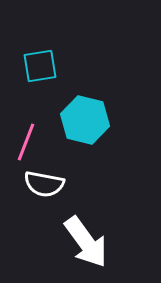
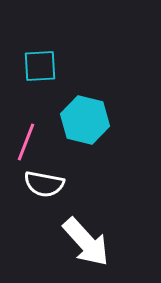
cyan square: rotated 6 degrees clockwise
white arrow: rotated 6 degrees counterclockwise
